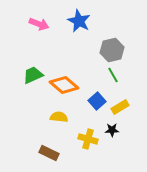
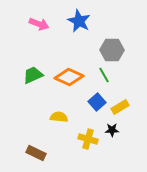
gray hexagon: rotated 15 degrees clockwise
green line: moved 9 px left
orange diamond: moved 5 px right, 8 px up; rotated 16 degrees counterclockwise
blue square: moved 1 px down
brown rectangle: moved 13 px left
